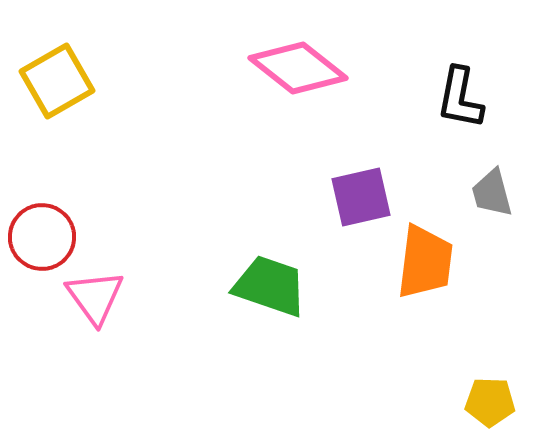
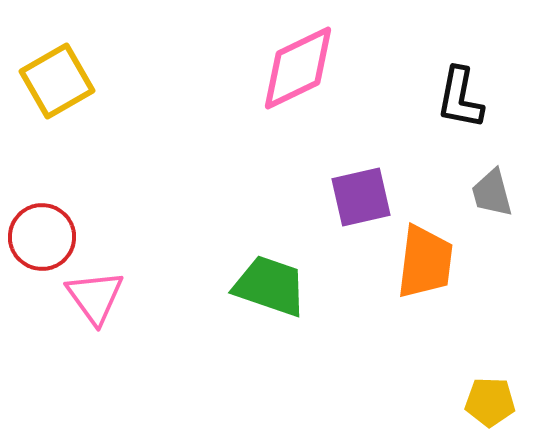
pink diamond: rotated 64 degrees counterclockwise
